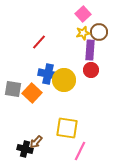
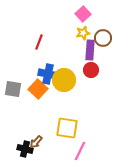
brown circle: moved 4 px right, 6 px down
red line: rotated 21 degrees counterclockwise
orange square: moved 6 px right, 4 px up
